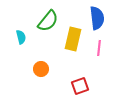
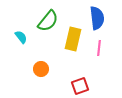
cyan semicircle: rotated 24 degrees counterclockwise
